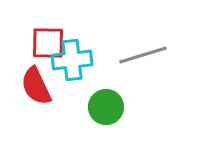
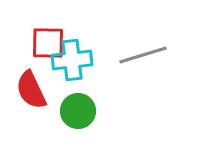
red semicircle: moved 5 px left, 4 px down
green circle: moved 28 px left, 4 px down
